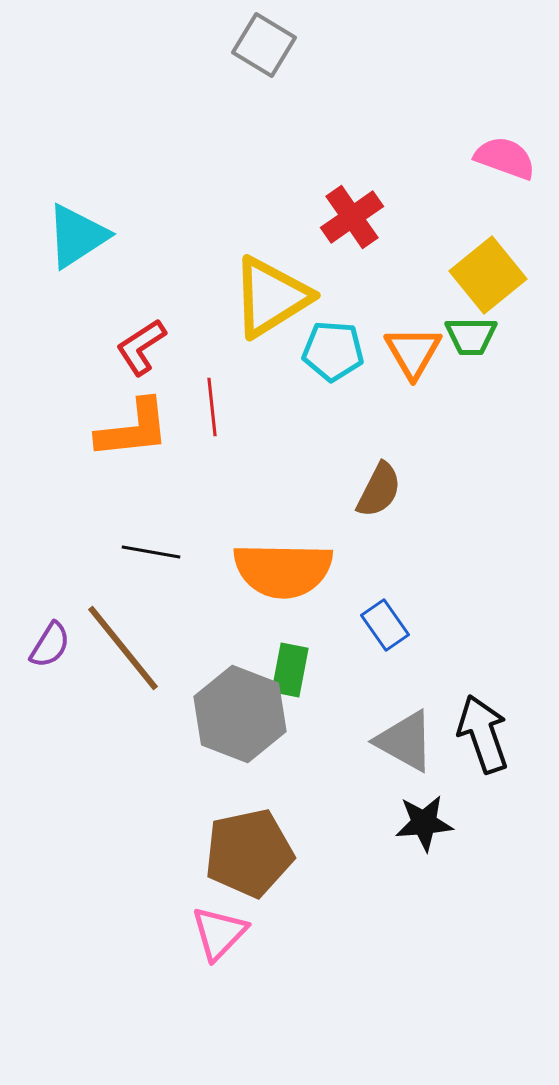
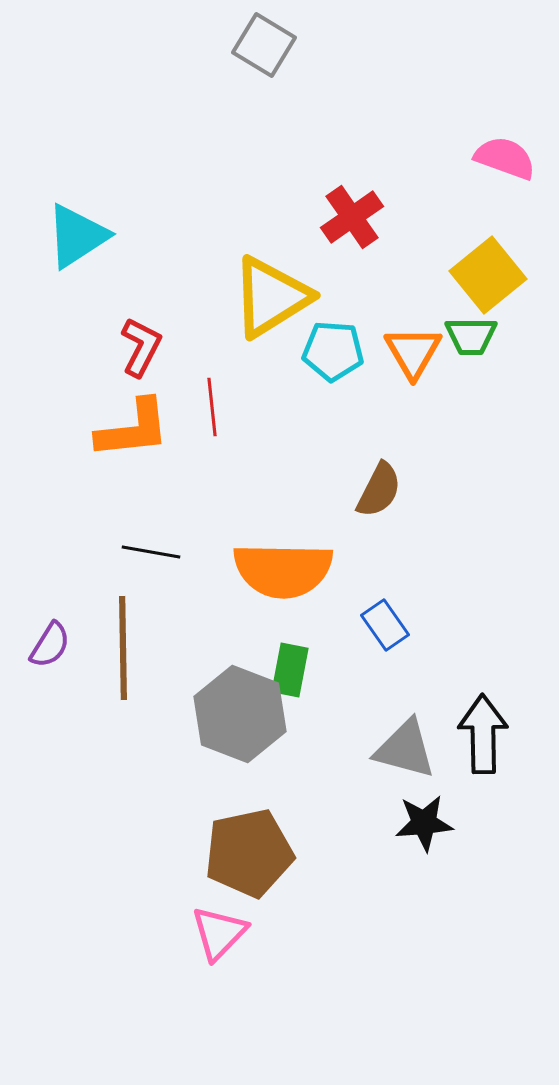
red L-shape: rotated 150 degrees clockwise
brown line: rotated 38 degrees clockwise
black arrow: rotated 18 degrees clockwise
gray triangle: moved 8 px down; rotated 14 degrees counterclockwise
